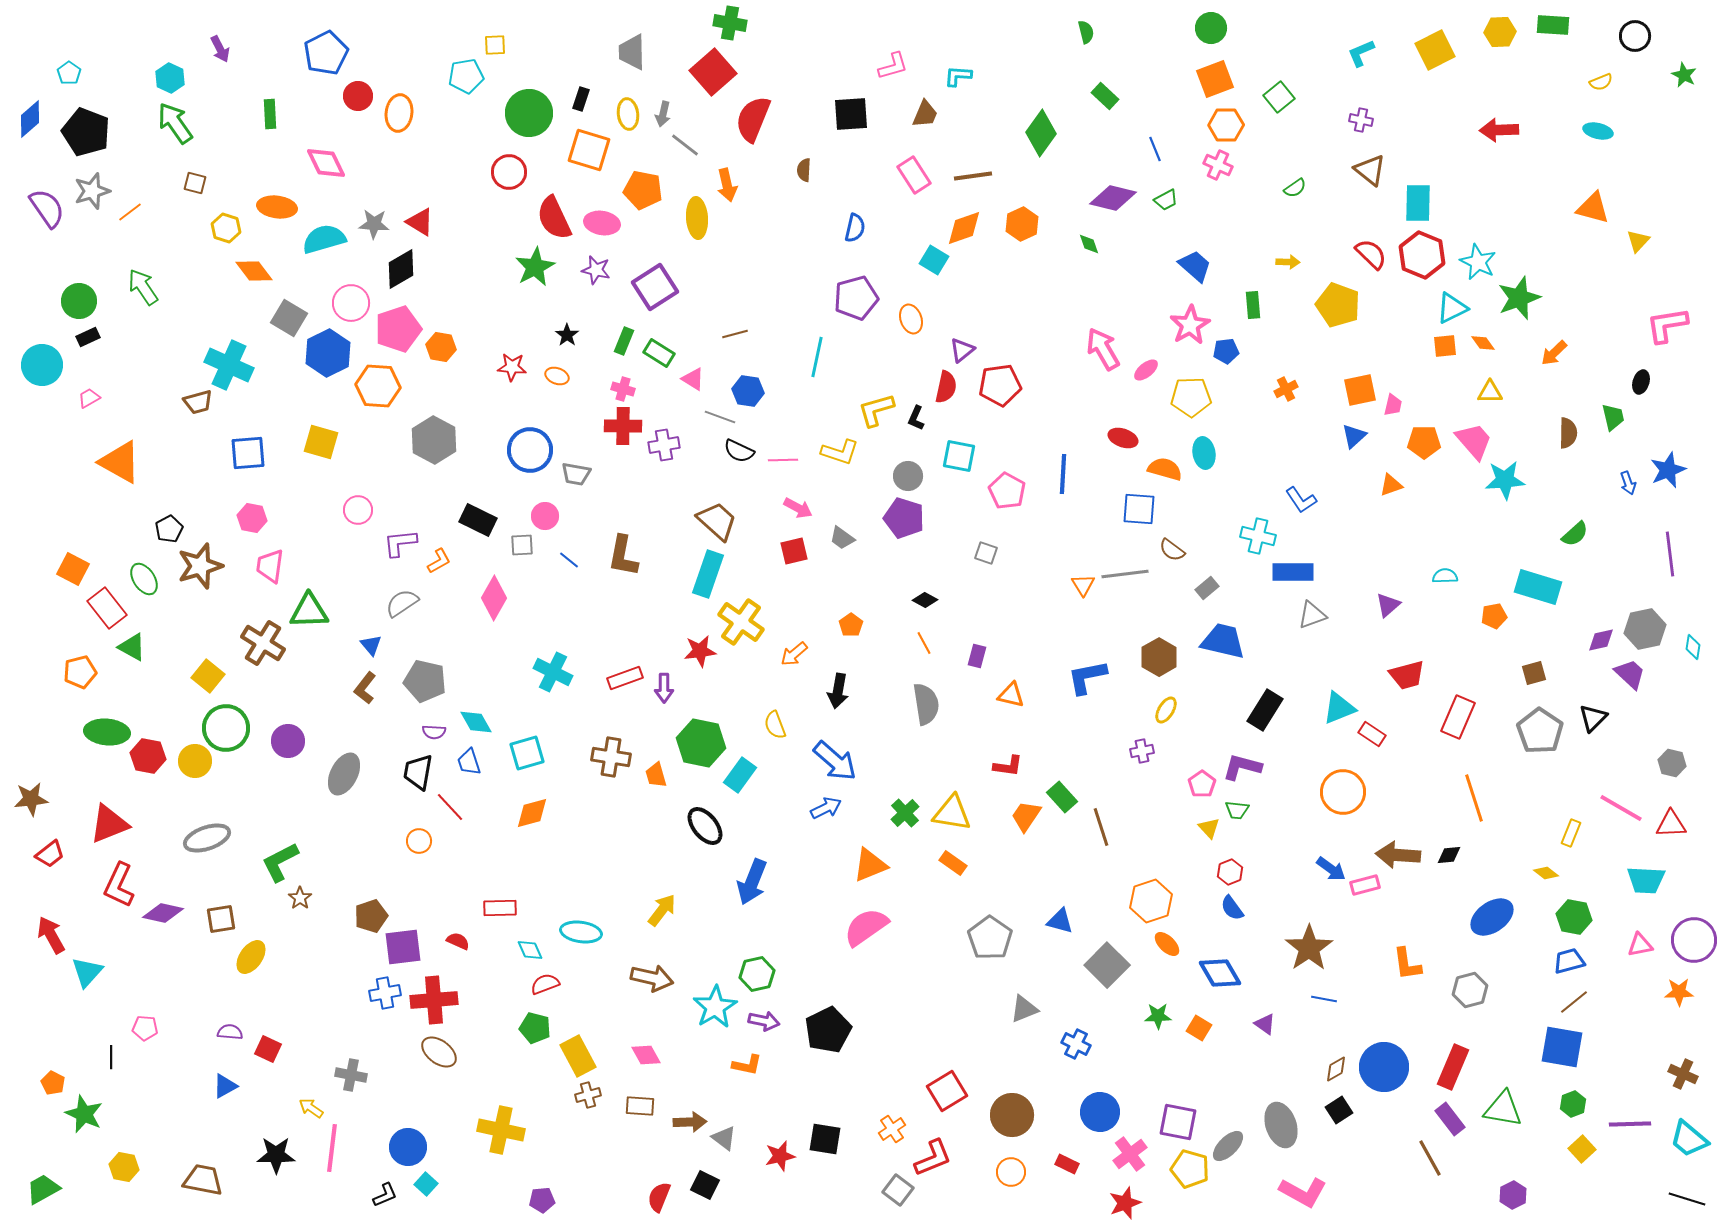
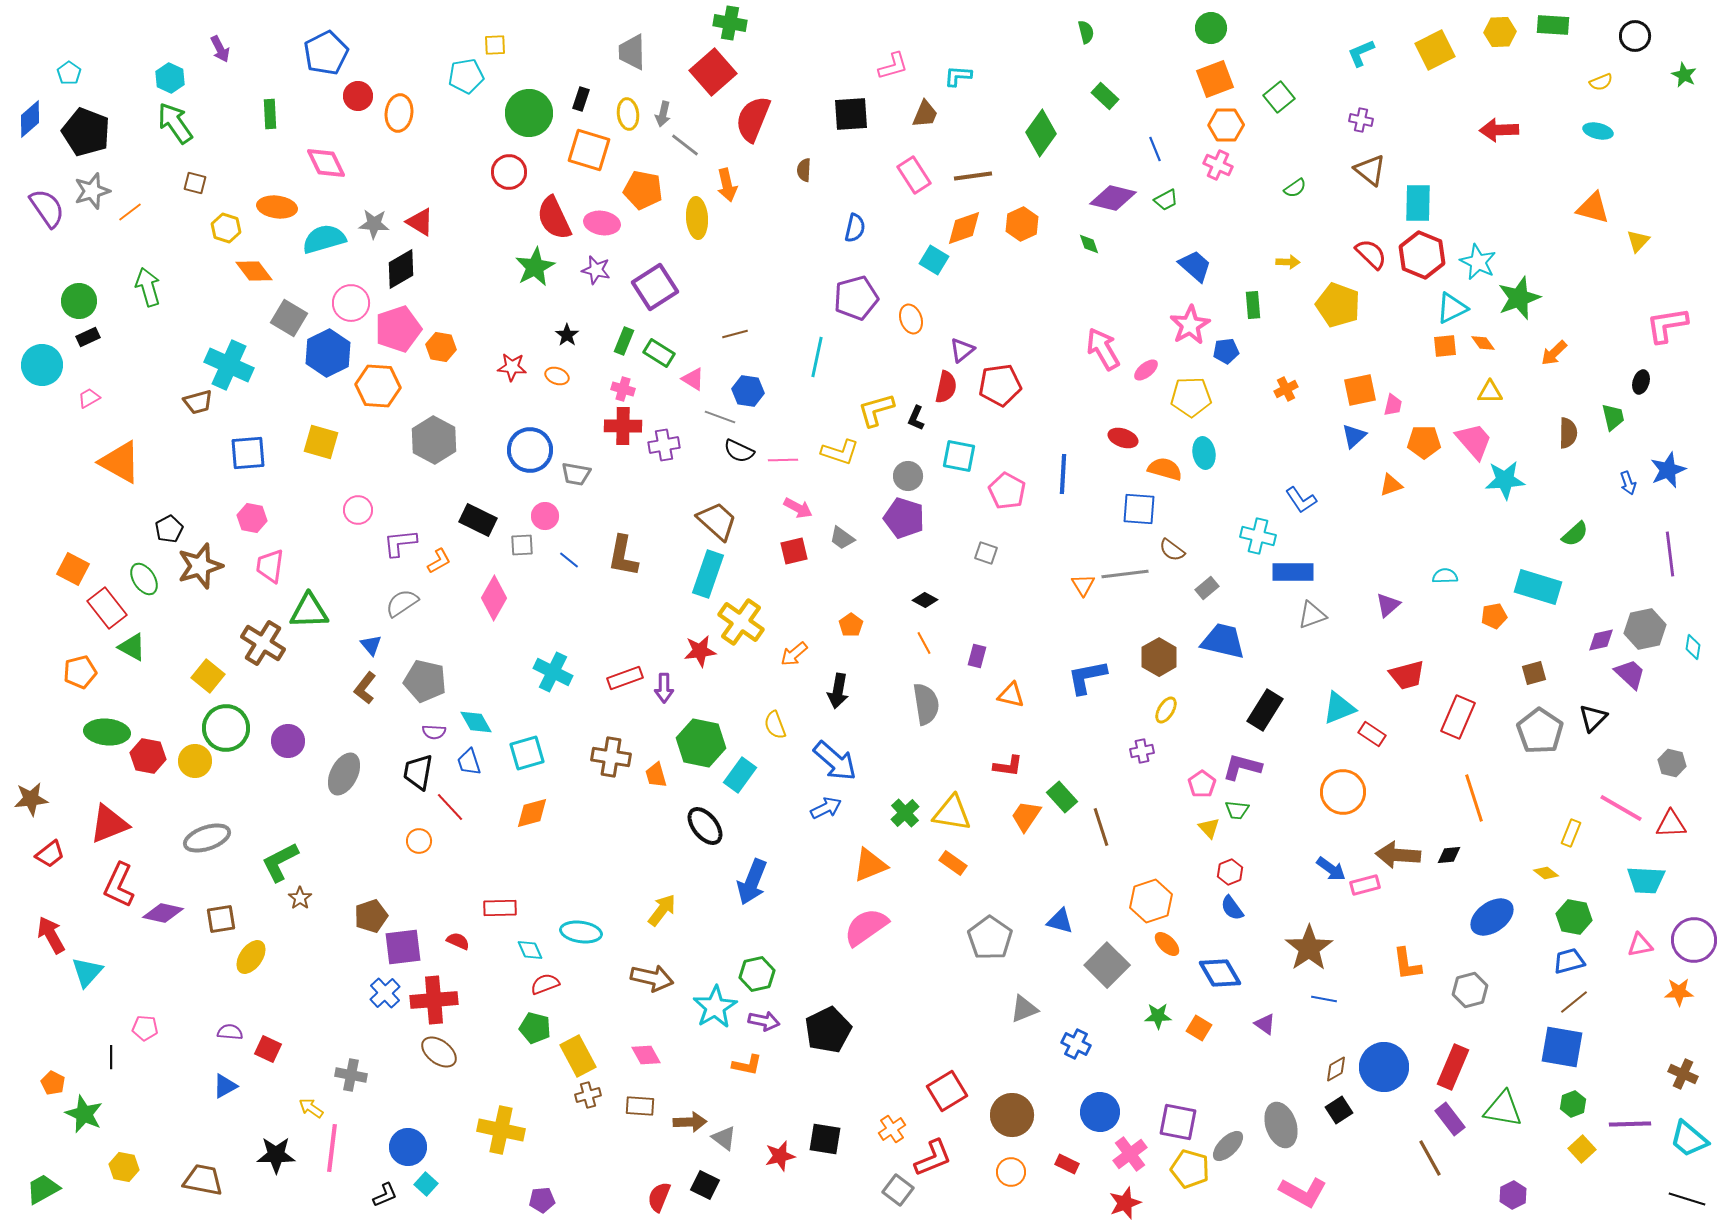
green arrow at (143, 287): moved 5 px right; rotated 18 degrees clockwise
blue cross at (385, 993): rotated 32 degrees counterclockwise
